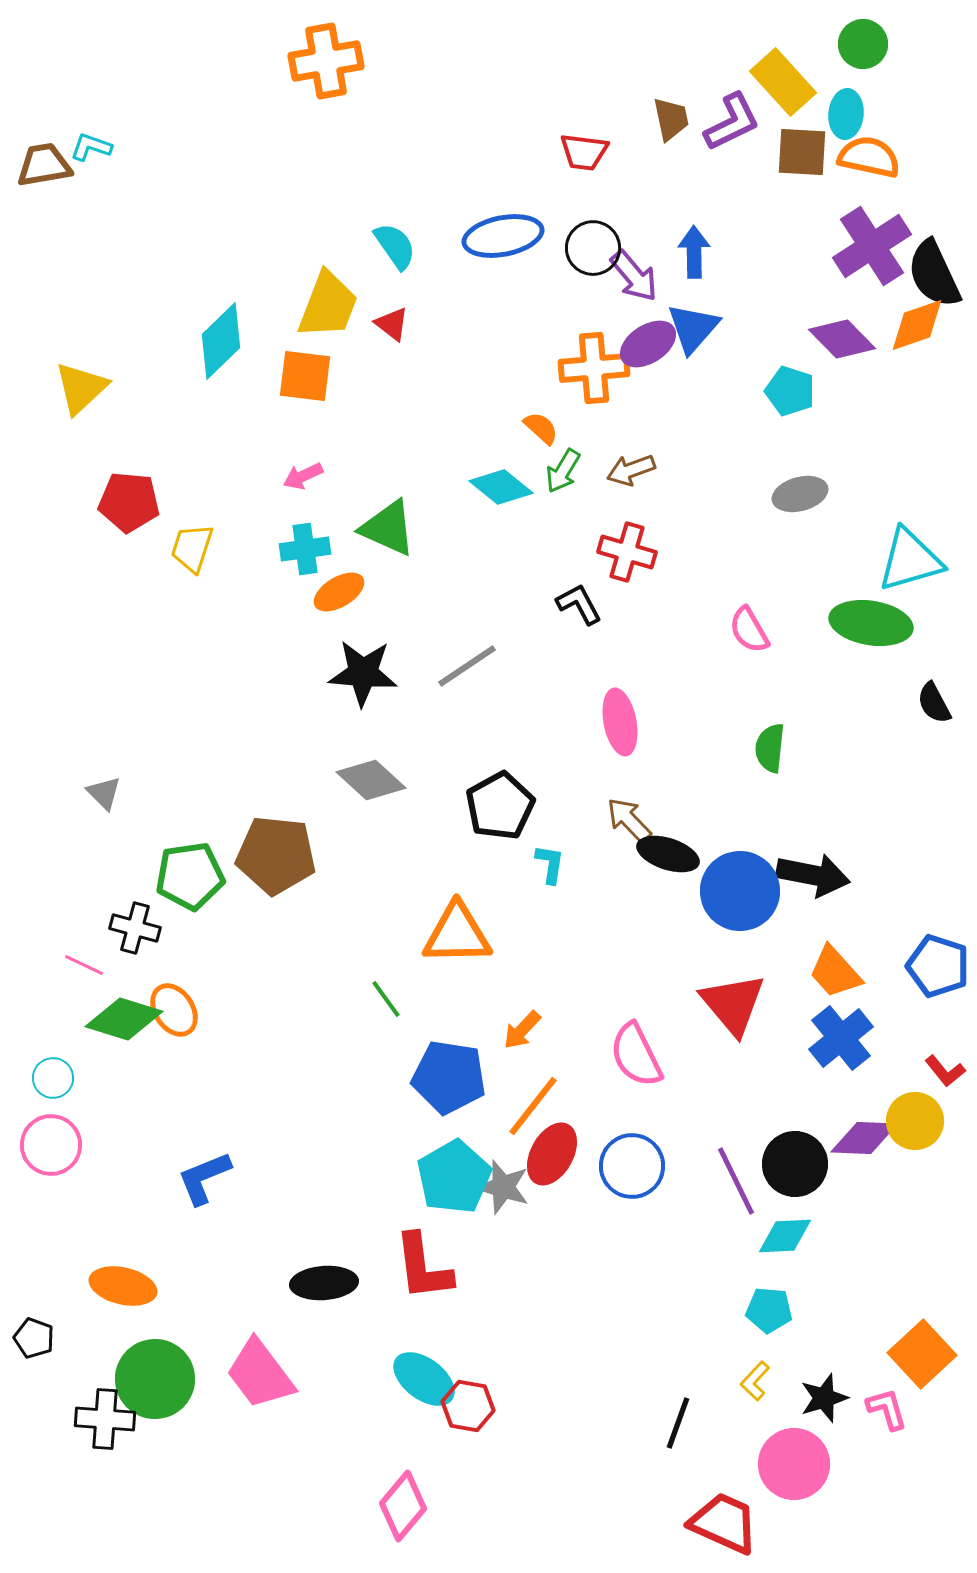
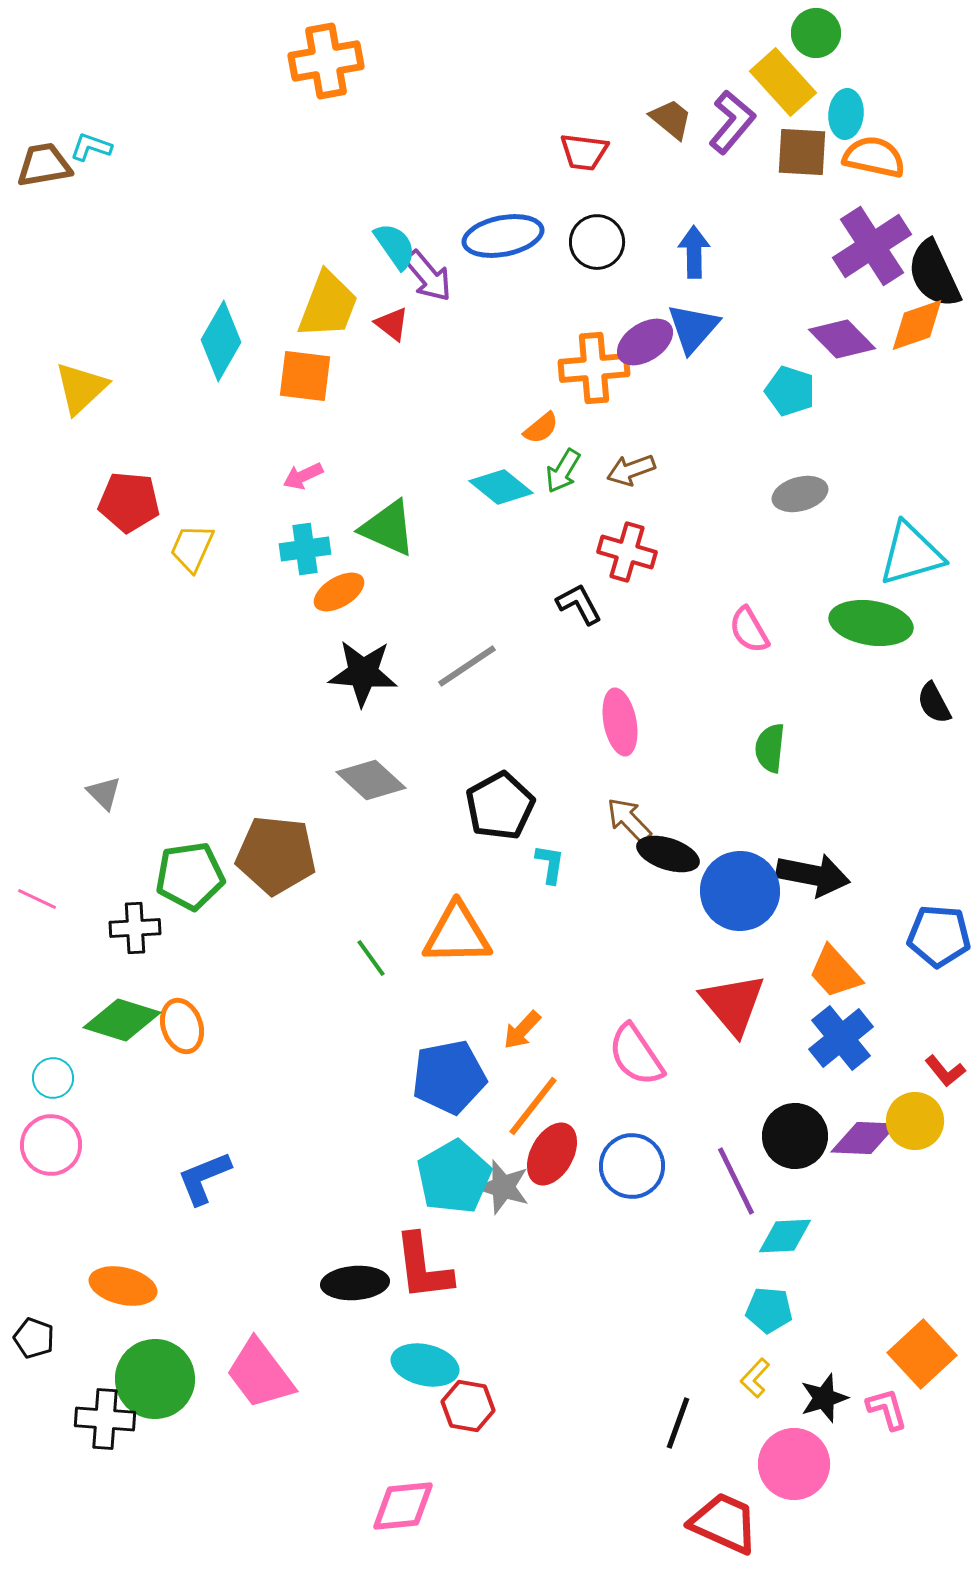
green circle at (863, 44): moved 47 px left, 11 px up
brown trapezoid at (671, 119): rotated 39 degrees counterclockwise
purple L-shape at (732, 122): rotated 24 degrees counterclockwise
orange semicircle at (869, 157): moved 5 px right
black circle at (593, 248): moved 4 px right, 6 px up
purple arrow at (634, 276): moved 206 px left
cyan diamond at (221, 341): rotated 16 degrees counterclockwise
purple ellipse at (648, 344): moved 3 px left, 2 px up
orange semicircle at (541, 428): rotated 99 degrees clockwise
yellow trapezoid at (192, 548): rotated 6 degrees clockwise
cyan triangle at (910, 560): moved 1 px right, 6 px up
black cross at (135, 928): rotated 18 degrees counterclockwise
pink line at (84, 965): moved 47 px left, 66 px up
blue pentagon at (938, 966): moved 1 px right, 30 px up; rotated 14 degrees counterclockwise
green line at (386, 999): moved 15 px left, 41 px up
orange ellipse at (174, 1010): moved 8 px right, 16 px down; rotated 14 degrees clockwise
green diamond at (124, 1019): moved 2 px left, 1 px down
pink semicircle at (636, 1055): rotated 8 degrees counterclockwise
blue pentagon at (449, 1077): rotated 20 degrees counterclockwise
black circle at (795, 1164): moved 28 px up
black ellipse at (324, 1283): moved 31 px right
cyan ellipse at (424, 1379): moved 1 px right, 14 px up; rotated 24 degrees counterclockwise
yellow L-shape at (755, 1381): moved 3 px up
pink diamond at (403, 1506): rotated 44 degrees clockwise
